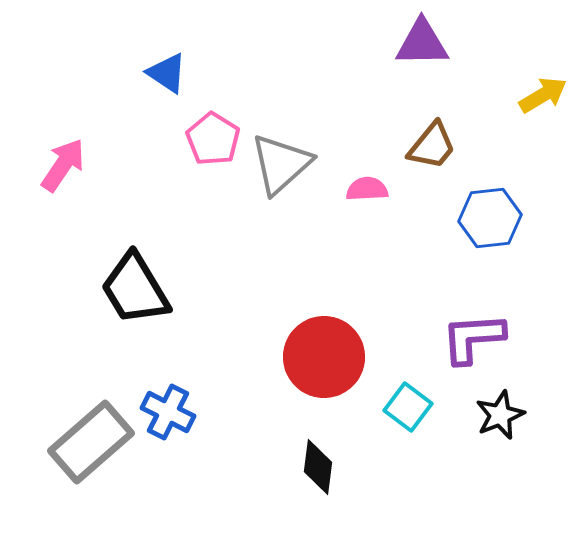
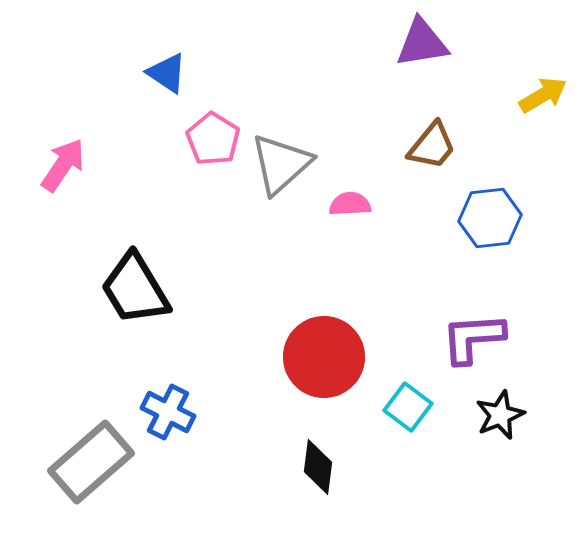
purple triangle: rotated 8 degrees counterclockwise
pink semicircle: moved 17 px left, 15 px down
gray rectangle: moved 20 px down
